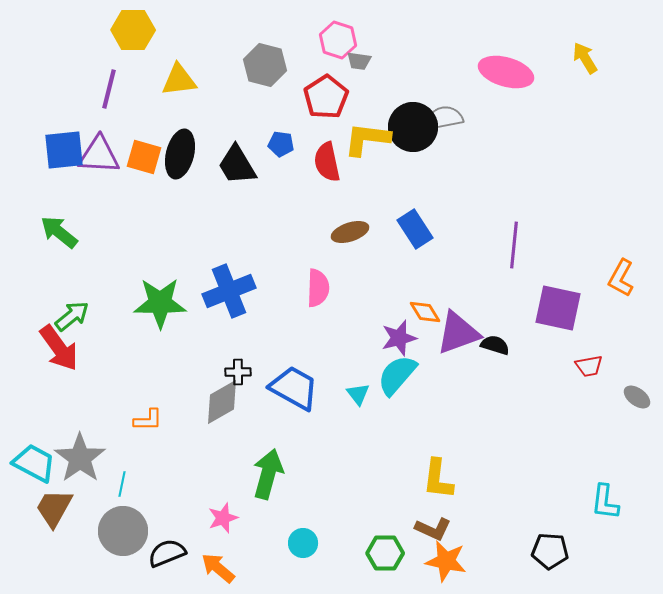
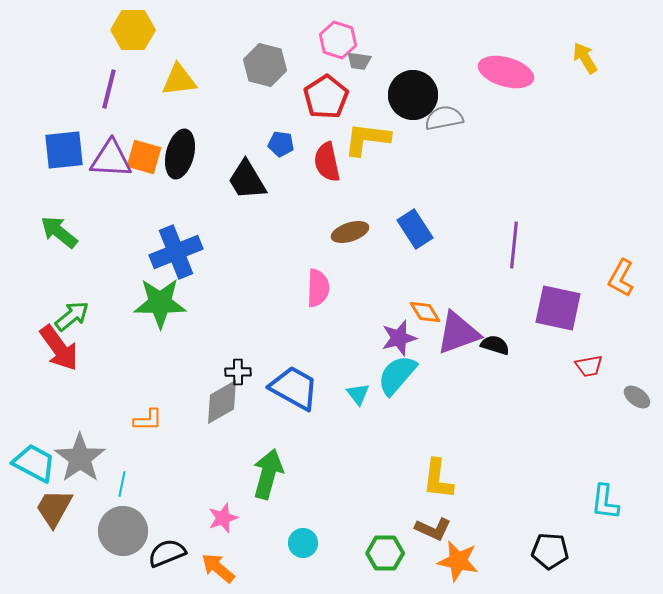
black circle at (413, 127): moved 32 px up
purple triangle at (99, 155): moved 12 px right, 4 px down
black trapezoid at (237, 165): moved 10 px right, 15 px down
blue cross at (229, 291): moved 53 px left, 39 px up
orange star at (446, 561): moved 12 px right
